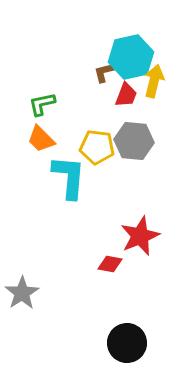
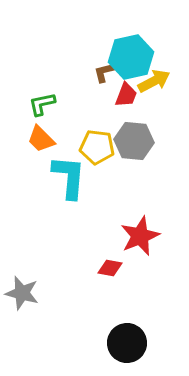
yellow arrow: rotated 48 degrees clockwise
red diamond: moved 4 px down
gray star: rotated 24 degrees counterclockwise
